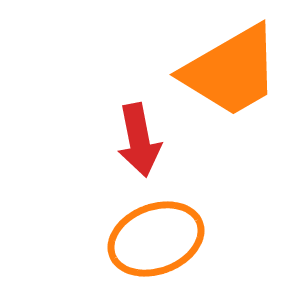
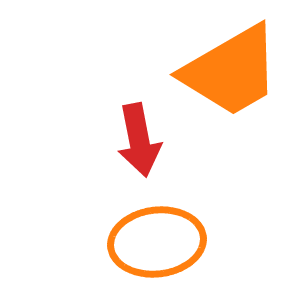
orange ellipse: moved 1 px right, 3 px down; rotated 14 degrees clockwise
